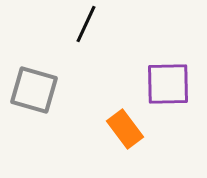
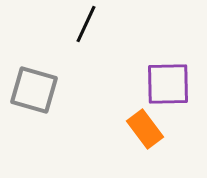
orange rectangle: moved 20 px right
